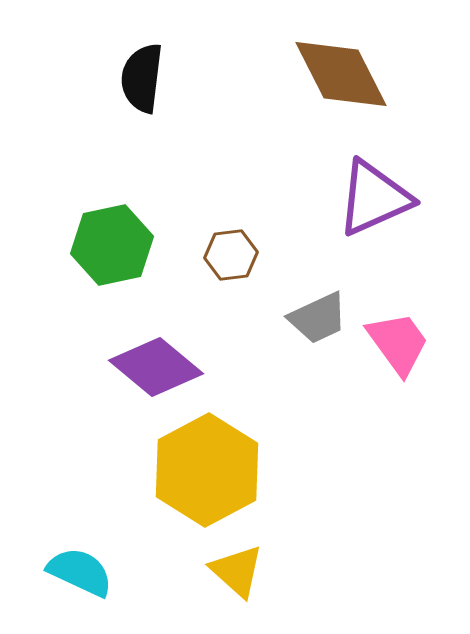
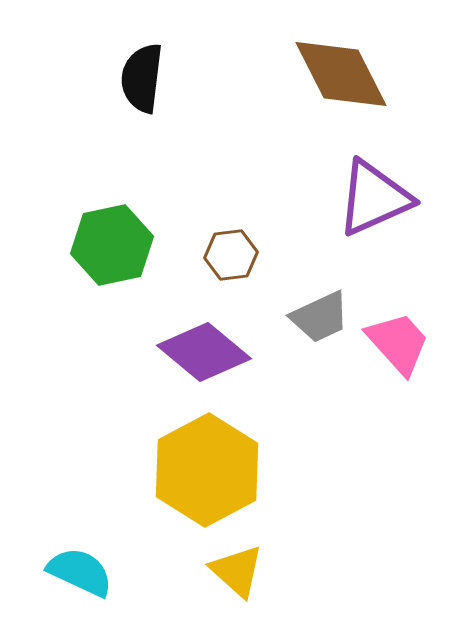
gray trapezoid: moved 2 px right, 1 px up
pink trapezoid: rotated 6 degrees counterclockwise
purple diamond: moved 48 px right, 15 px up
